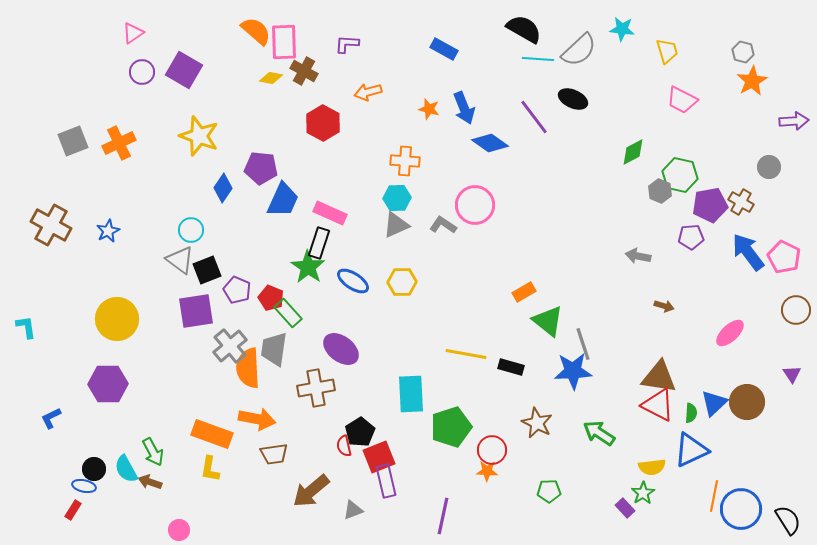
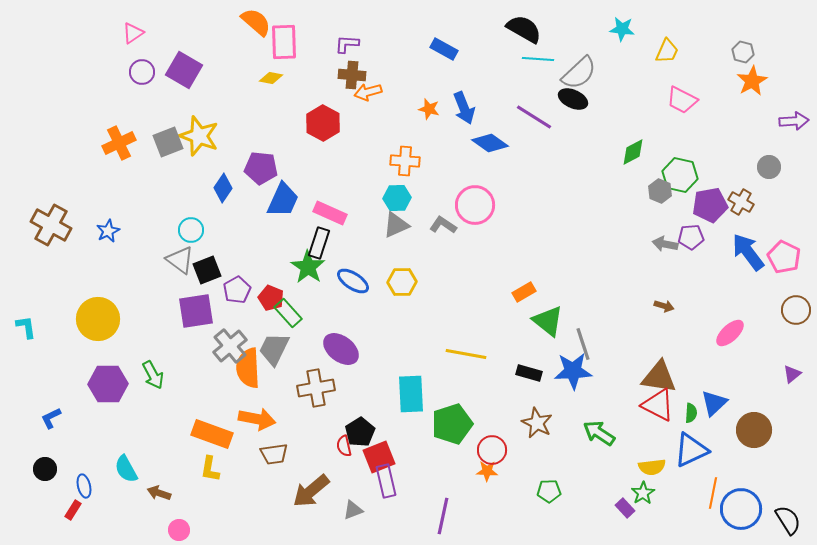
orange semicircle at (256, 31): moved 9 px up
gray semicircle at (579, 50): moved 23 px down
yellow trapezoid at (667, 51): rotated 40 degrees clockwise
brown cross at (304, 71): moved 48 px right, 4 px down; rotated 24 degrees counterclockwise
purple line at (534, 117): rotated 21 degrees counterclockwise
gray square at (73, 141): moved 95 px right, 1 px down
gray arrow at (638, 256): moved 27 px right, 12 px up
purple pentagon at (237, 290): rotated 20 degrees clockwise
yellow circle at (117, 319): moved 19 px left
gray trapezoid at (274, 349): rotated 18 degrees clockwise
black rectangle at (511, 367): moved 18 px right, 6 px down
purple triangle at (792, 374): rotated 24 degrees clockwise
brown circle at (747, 402): moved 7 px right, 28 px down
green pentagon at (451, 427): moved 1 px right, 3 px up
green arrow at (153, 452): moved 77 px up
black circle at (94, 469): moved 49 px left
brown arrow at (150, 482): moved 9 px right, 11 px down
blue ellipse at (84, 486): rotated 65 degrees clockwise
orange line at (714, 496): moved 1 px left, 3 px up
